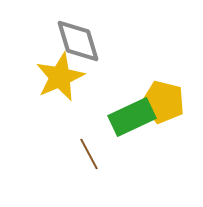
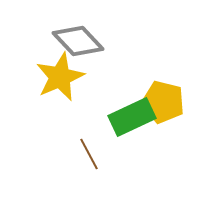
gray diamond: rotated 27 degrees counterclockwise
